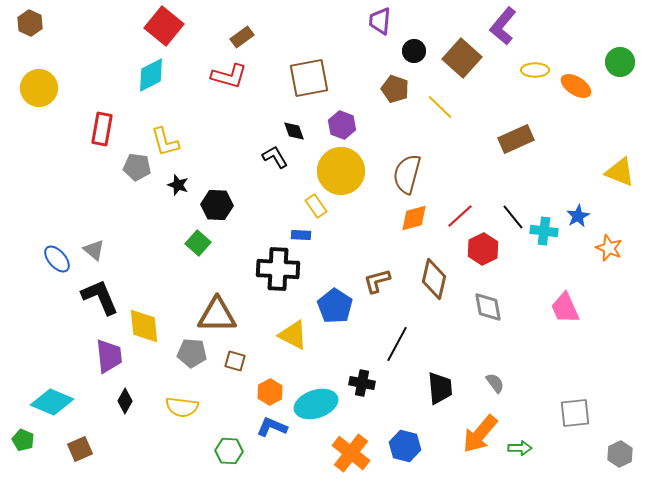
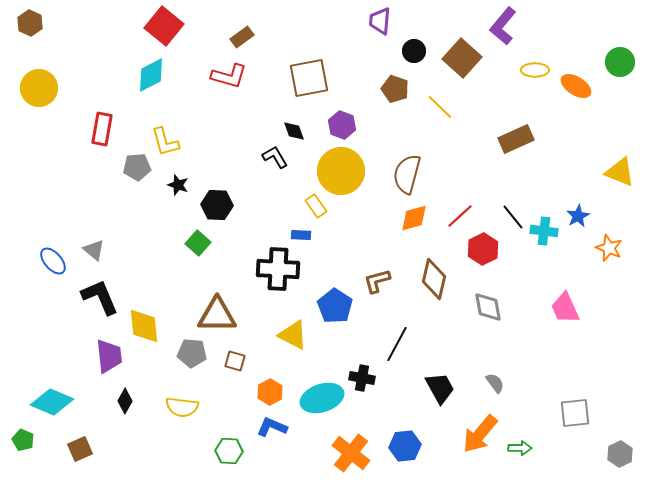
gray pentagon at (137, 167): rotated 12 degrees counterclockwise
blue ellipse at (57, 259): moved 4 px left, 2 px down
black cross at (362, 383): moved 5 px up
black trapezoid at (440, 388): rotated 24 degrees counterclockwise
cyan ellipse at (316, 404): moved 6 px right, 6 px up
blue hexagon at (405, 446): rotated 20 degrees counterclockwise
